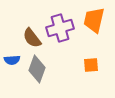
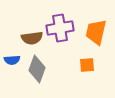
orange trapezoid: moved 2 px right, 12 px down
purple cross: rotated 8 degrees clockwise
brown semicircle: rotated 60 degrees counterclockwise
orange square: moved 4 px left
